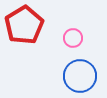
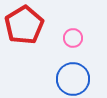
blue circle: moved 7 px left, 3 px down
